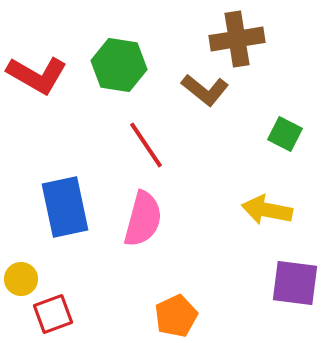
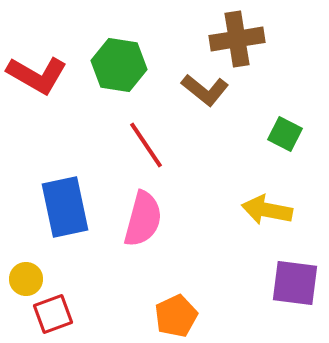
yellow circle: moved 5 px right
